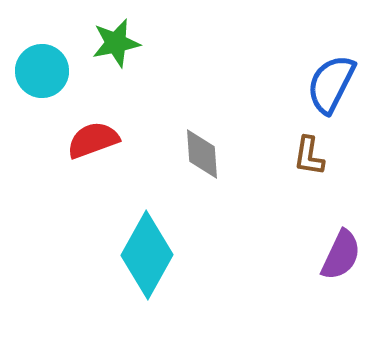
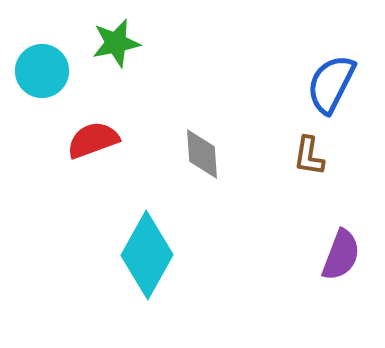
purple semicircle: rotated 4 degrees counterclockwise
